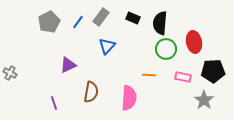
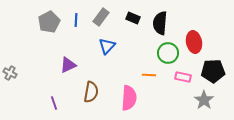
blue line: moved 2 px left, 2 px up; rotated 32 degrees counterclockwise
green circle: moved 2 px right, 4 px down
